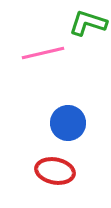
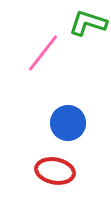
pink line: rotated 39 degrees counterclockwise
